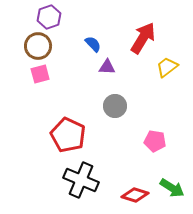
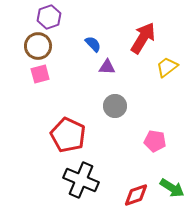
red diamond: moved 1 px right; rotated 36 degrees counterclockwise
